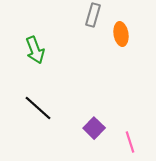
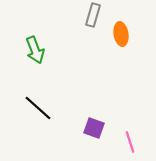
purple square: rotated 25 degrees counterclockwise
